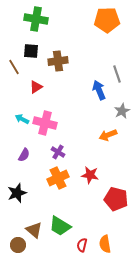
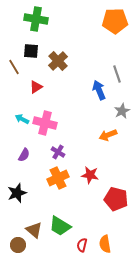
orange pentagon: moved 8 px right, 1 px down
brown cross: rotated 36 degrees counterclockwise
